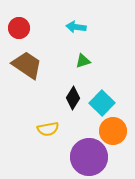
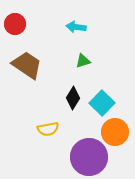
red circle: moved 4 px left, 4 px up
orange circle: moved 2 px right, 1 px down
